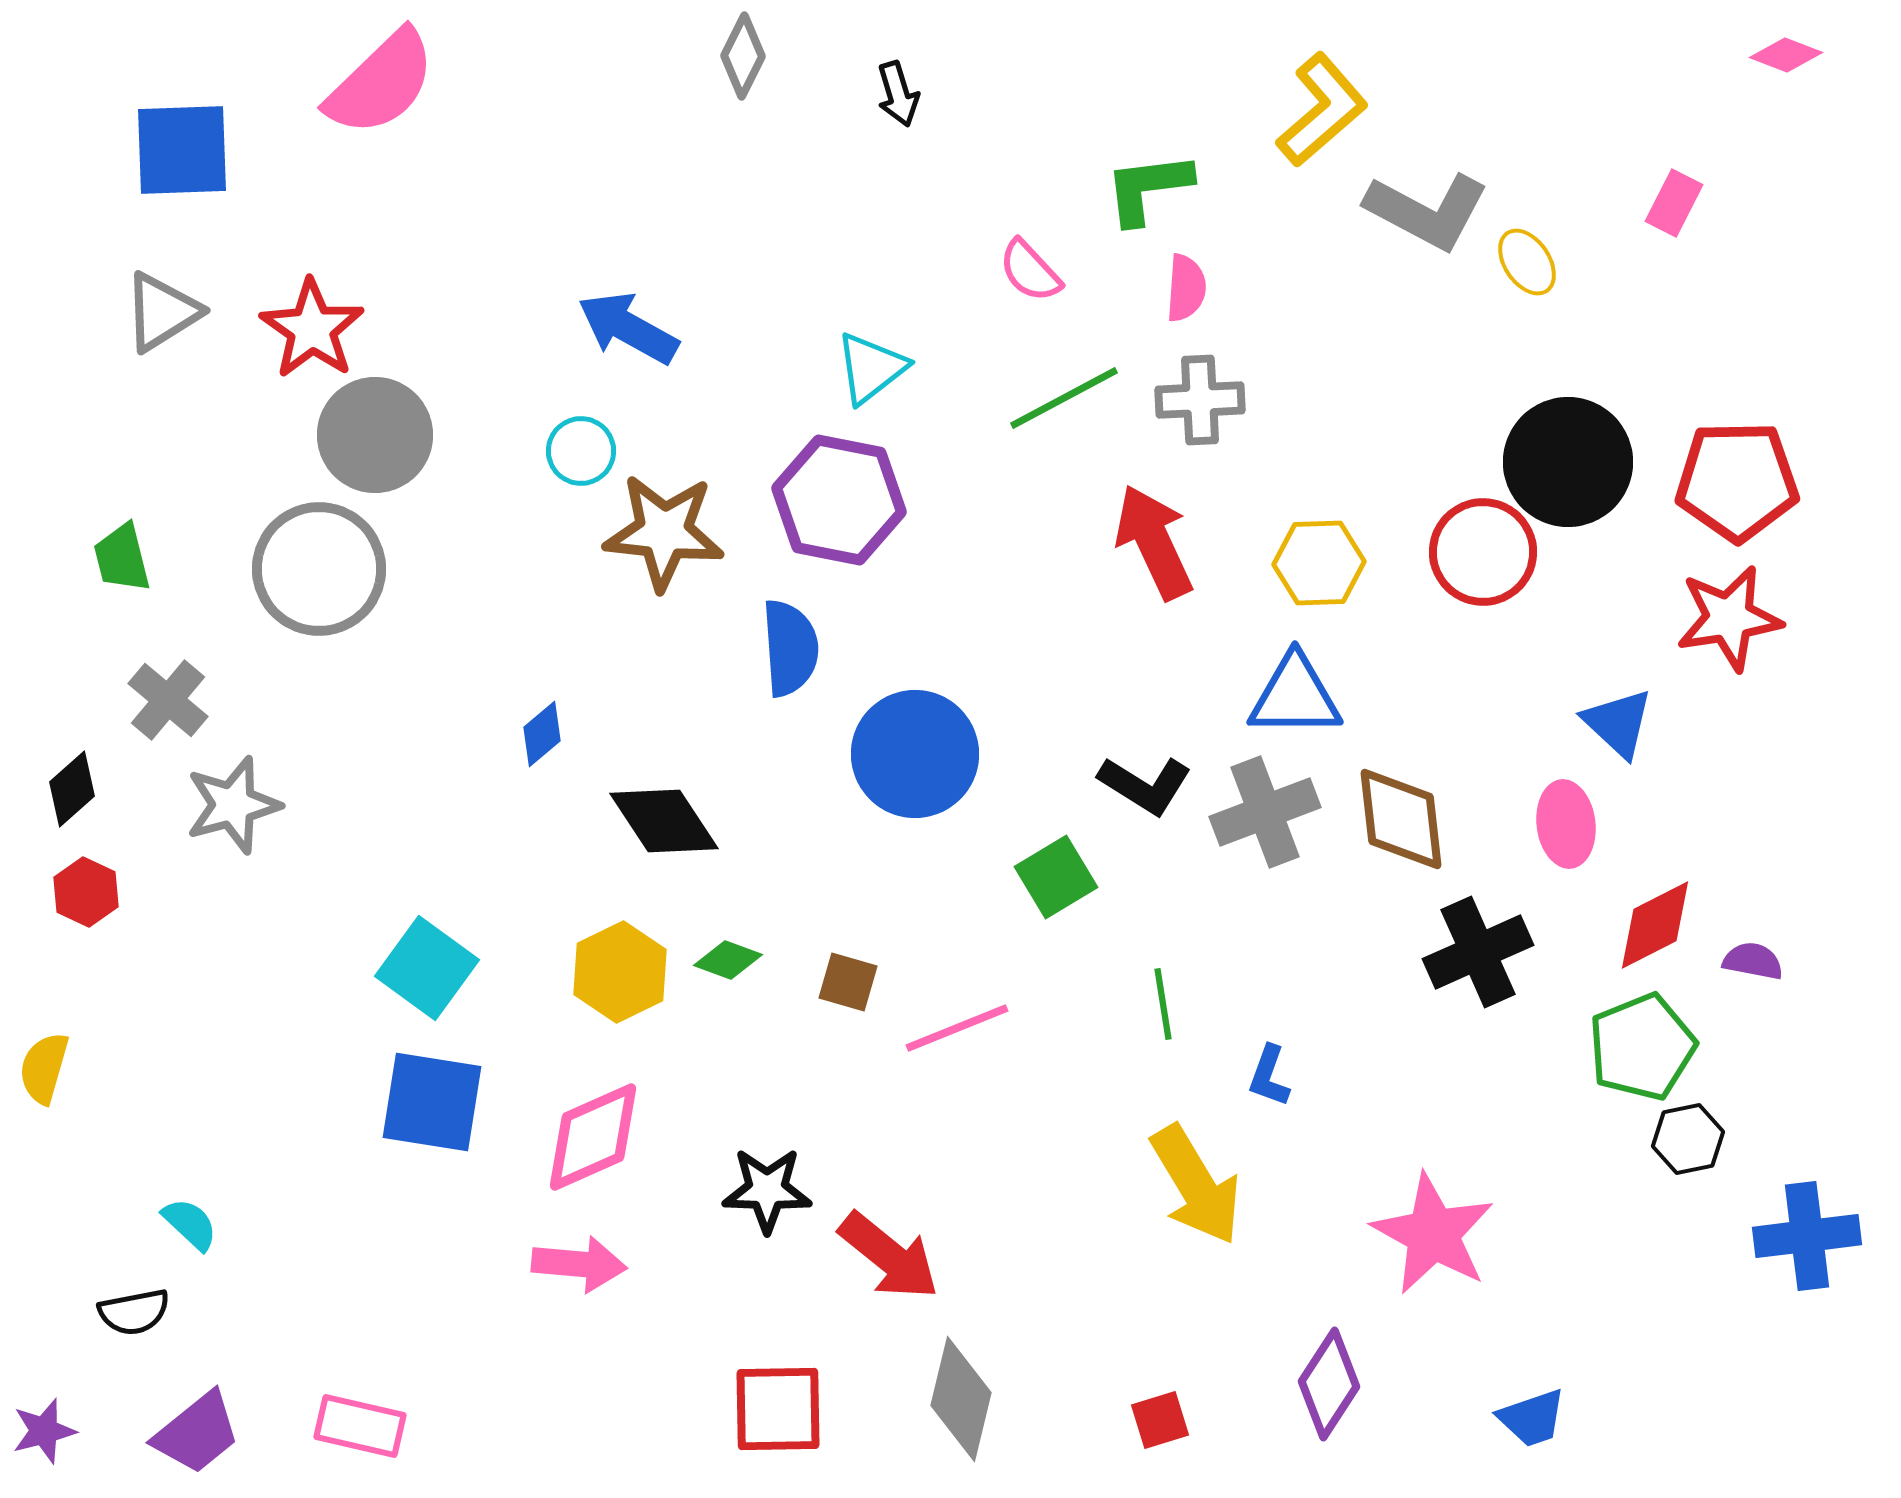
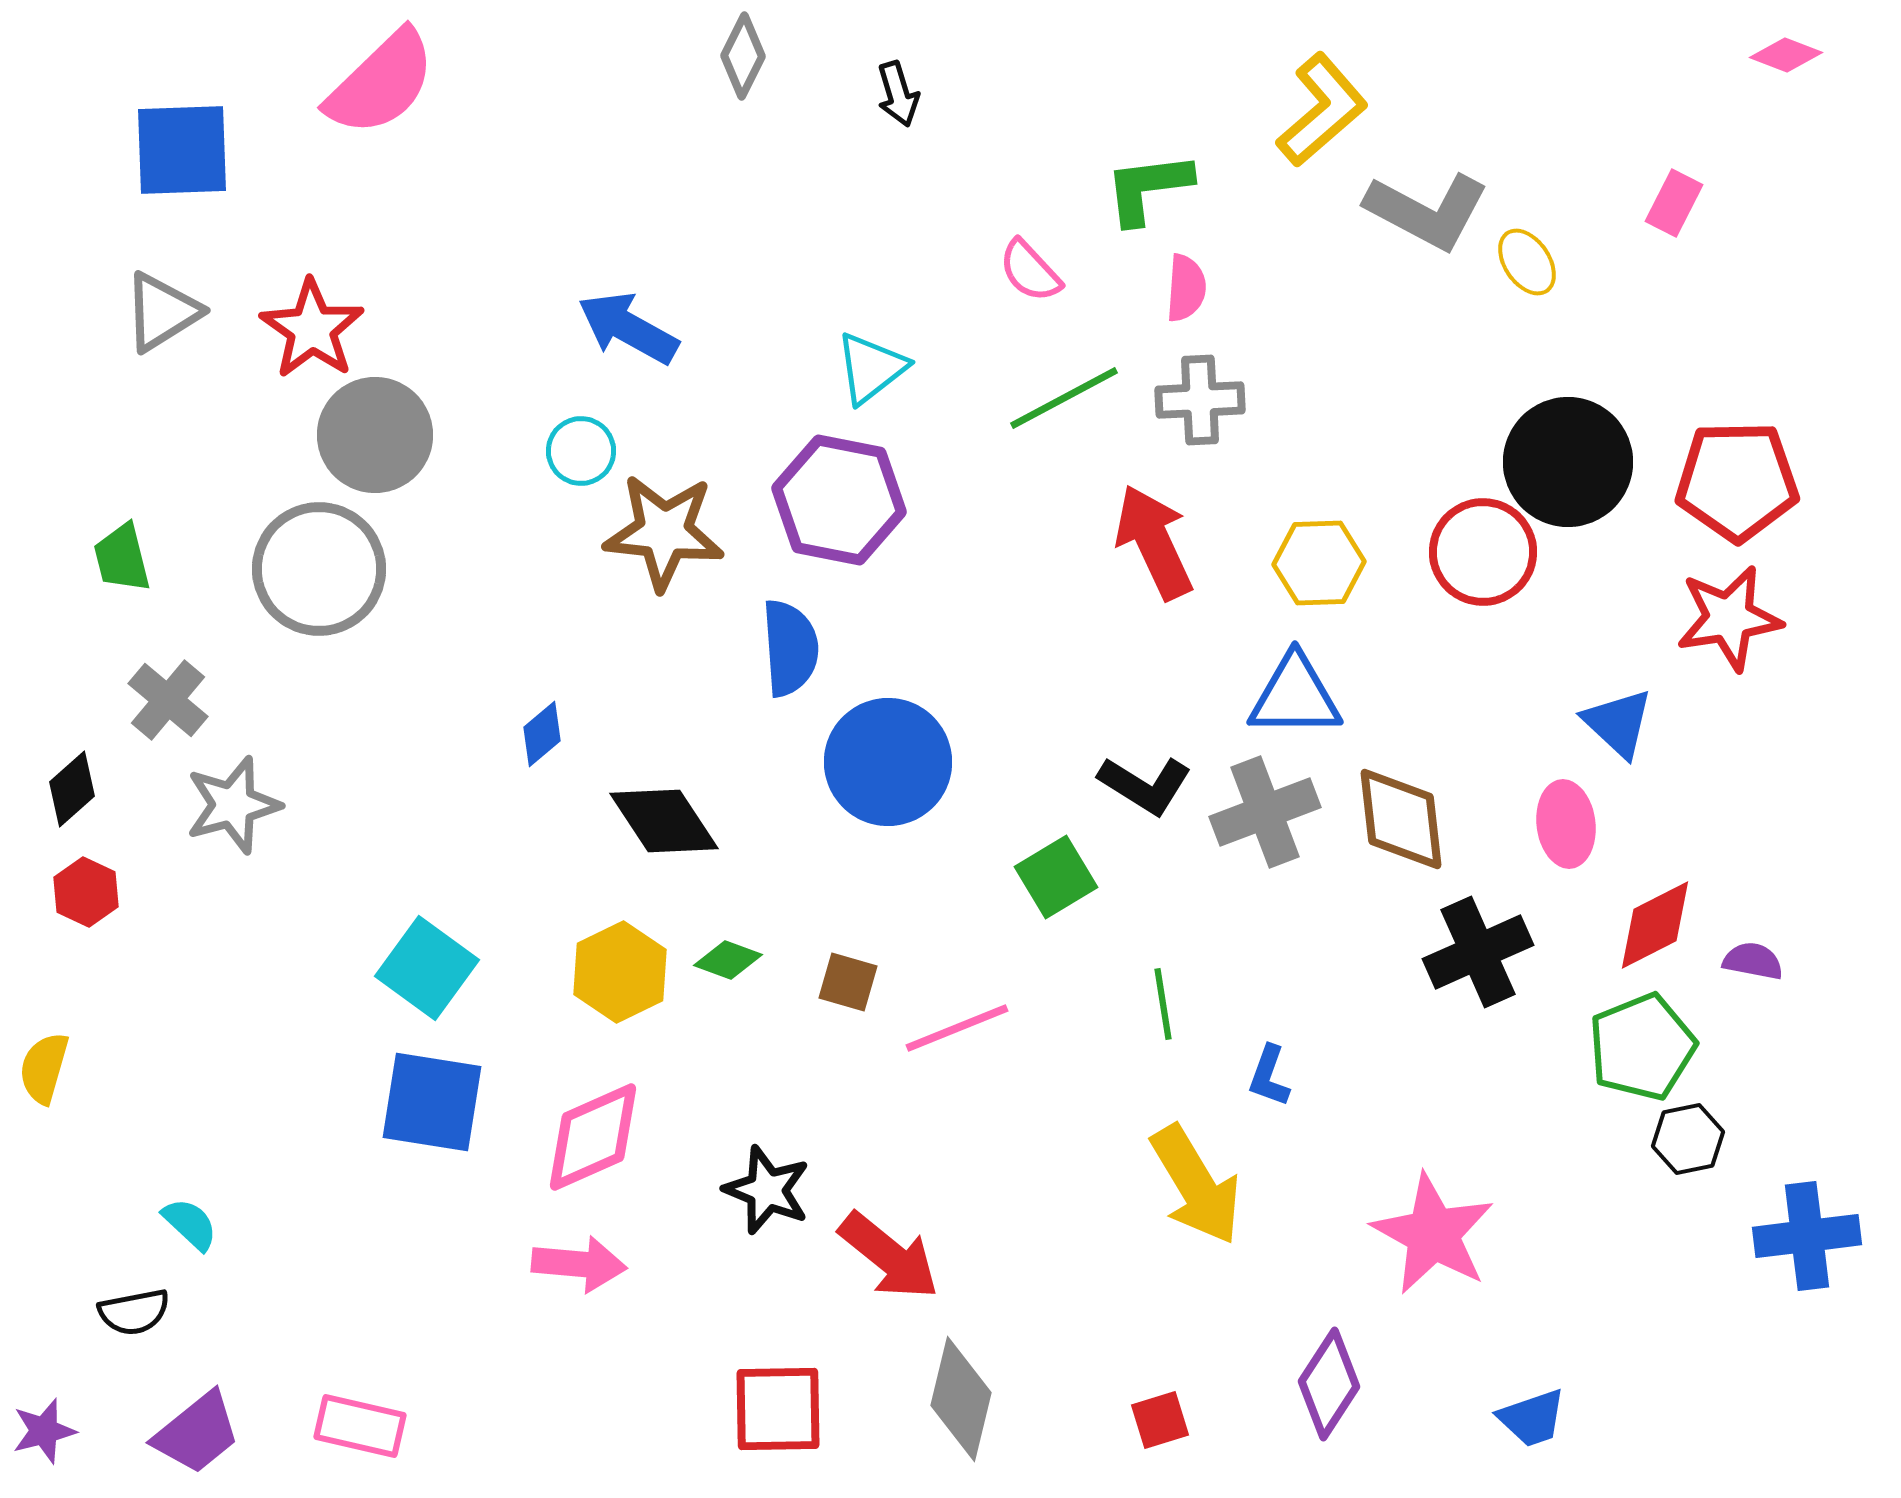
blue circle at (915, 754): moved 27 px left, 8 px down
black star at (767, 1190): rotated 20 degrees clockwise
